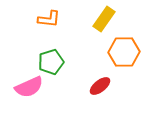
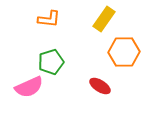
red ellipse: rotated 70 degrees clockwise
